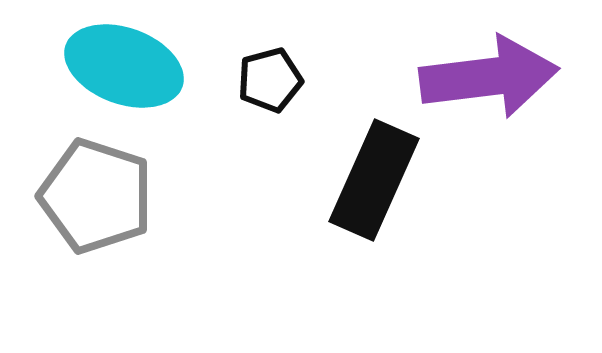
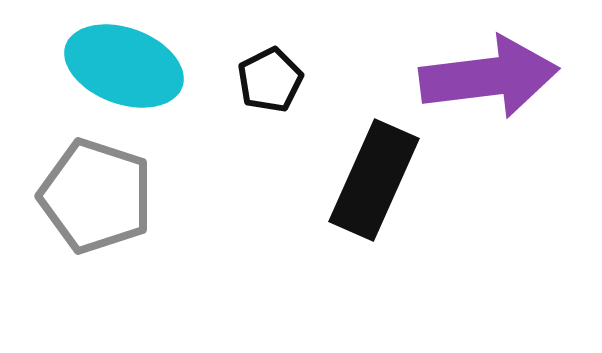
black pentagon: rotated 12 degrees counterclockwise
